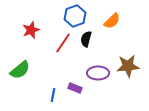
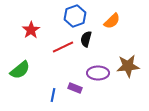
red star: rotated 12 degrees counterclockwise
red line: moved 4 px down; rotated 30 degrees clockwise
